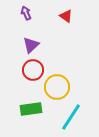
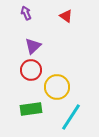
purple triangle: moved 2 px right, 1 px down
red circle: moved 2 px left
